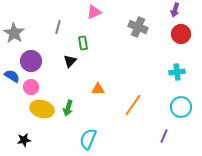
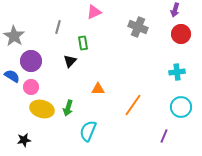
gray star: moved 3 px down
cyan semicircle: moved 8 px up
